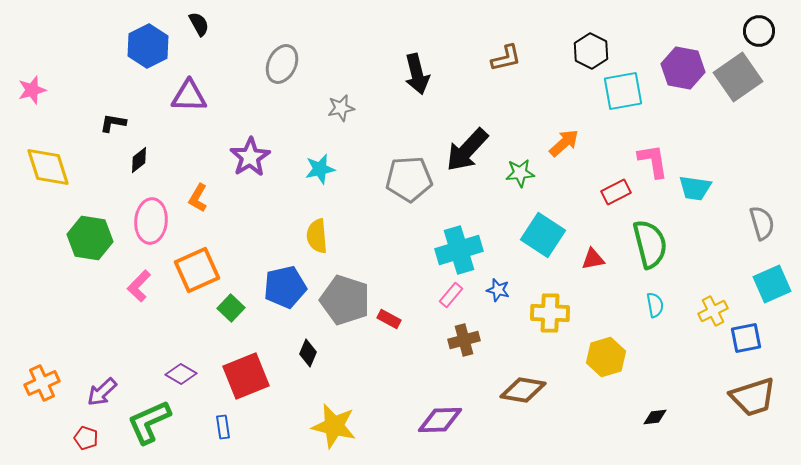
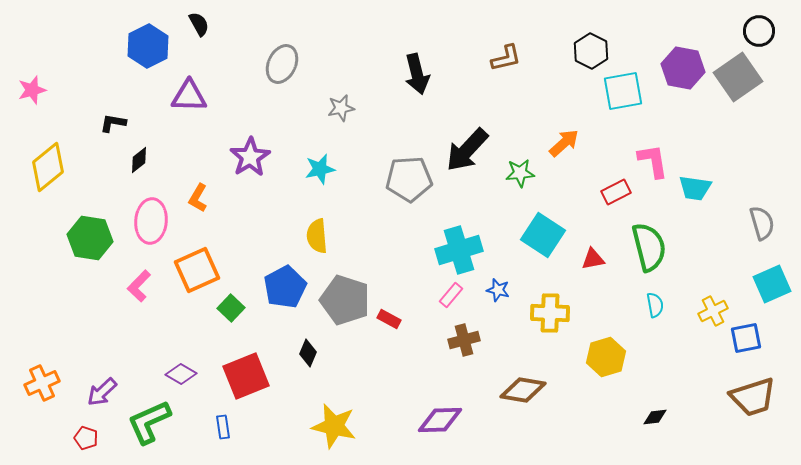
yellow diamond at (48, 167): rotated 69 degrees clockwise
green semicircle at (650, 244): moved 1 px left, 3 px down
blue pentagon at (285, 287): rotated 15 degrees counterclockwise
